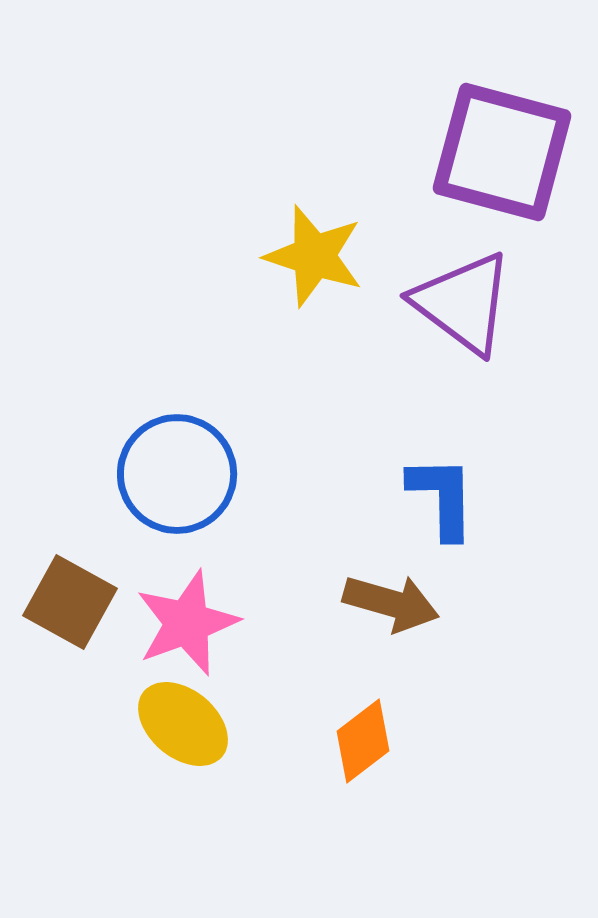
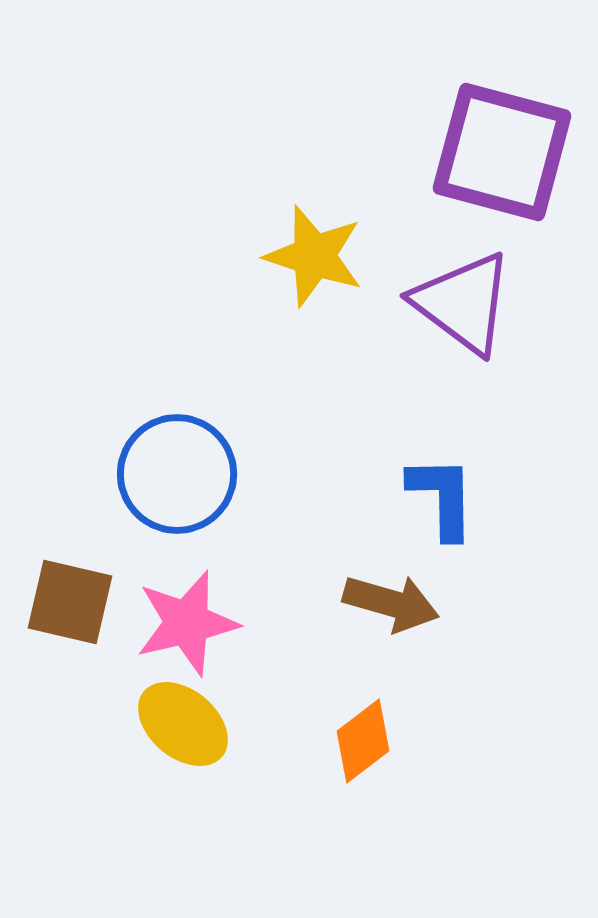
brown square: rotated 16 degrees counterclockwise
pink star: rotated 7 degrees clockwise
